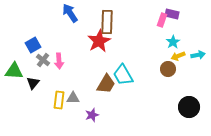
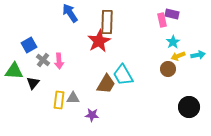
pink rectangle: rotated 32 degrees counterclockwise
blue square: moved 4 px left
purple star: rotated 24 degrees clockwise
